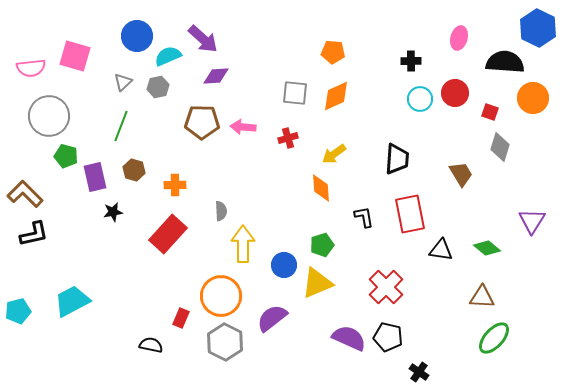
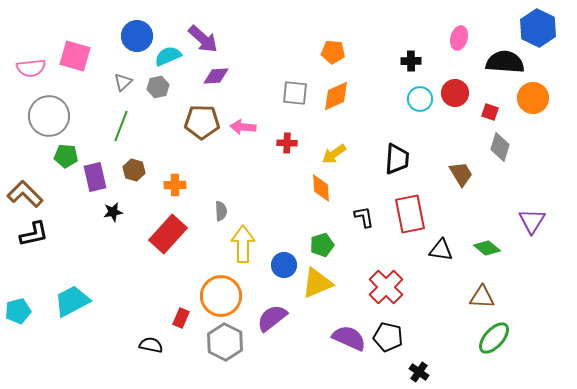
red cross at (288, 138): moved 1 px left, 5 px down; rotated 18 degrees clockwise
green pentagon at (66, 156): rotated 10 degrees counterclockwise
